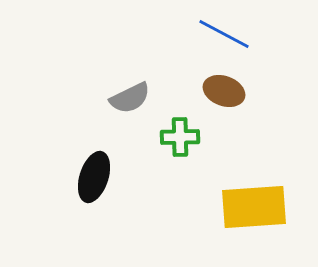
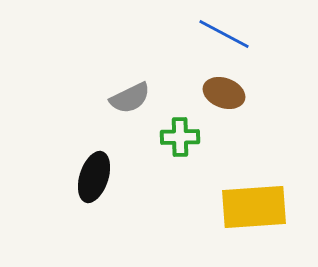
brown ellipse: moved 2 px down
